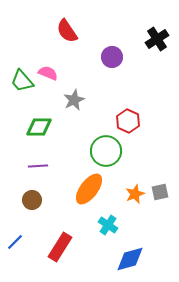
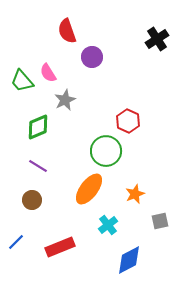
red semicircle: rotated 15 degrees clockwise
purple circle: moved 20 px left
pink semicircle: rotated 144 degrees counterclockwise
gray star: moved 9 px left
green diamond: moved 1 px left; rotated 24 degrees counterclockwise
purple line: rotated 36 degrees clockwise
gray square: moved 29 px down
cyan cross: rotated 18 degrees clockwise
blue line: moved 1 px right
red rectangle: rotated 36 degrees clockwise
blue diamond: moved 1 px left, 1 px down; rotated 12 degrees counterclockwise
